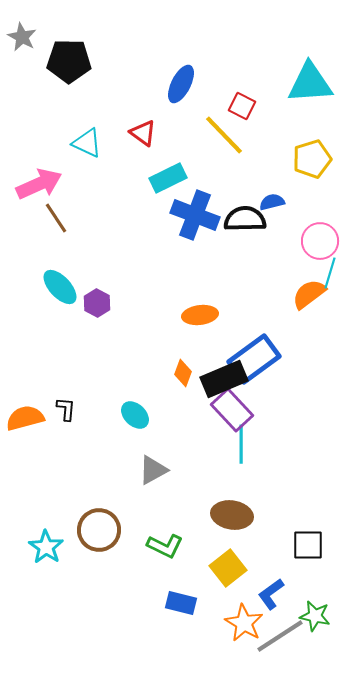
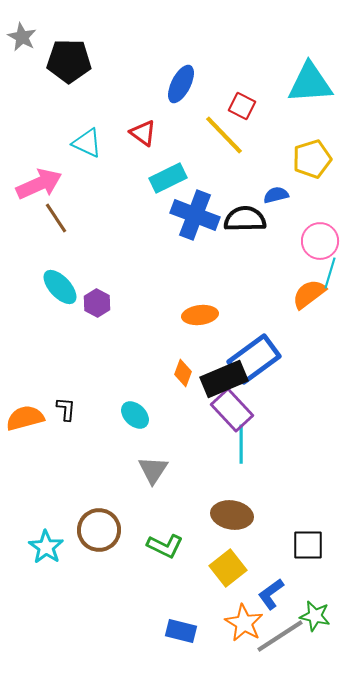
blue semicircle at (272, 202): moved 4 px right, 7 px up
gray triangle at (153, 470): rotated 28 degrees counterclockwise
blue rectangle at (181, 603): moved 28 px down
